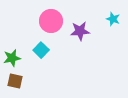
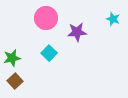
pink circle: moved 5 px left, 3 px up
purple star: moved 3 px left, 1 px down
cyan square: moved 8 px right, 3 px down
brown square: rotated 35 degrees clockwise
